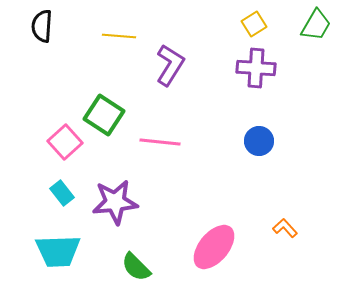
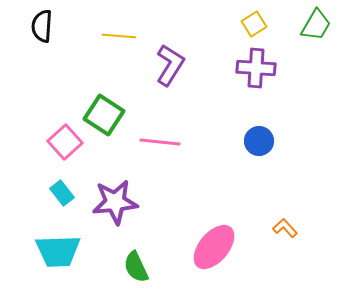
green semicircle: rotated 20 degrees clockwise
